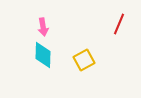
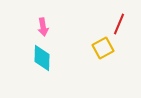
cyan diamond: moved 1 px left, 3 px down
yellow square: moved 19 px right, 12 px up
